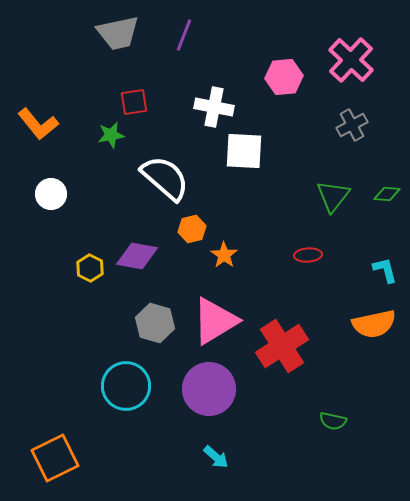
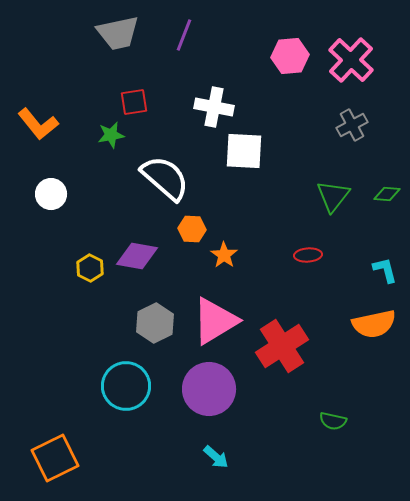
pink hexagon: moved 6 px right, 21 px up
orange hexagon: rotated 16 degrees clockwise
gray hexagon: rotated 18 degrees clockwise
